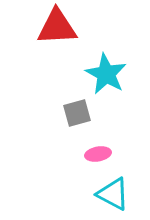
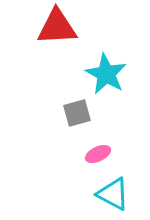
pink ellipse: rotated 15 degrees counterclockwise
